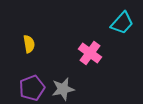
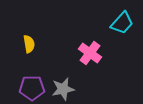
purple pentagon: rotated 20 degrees clockwise
